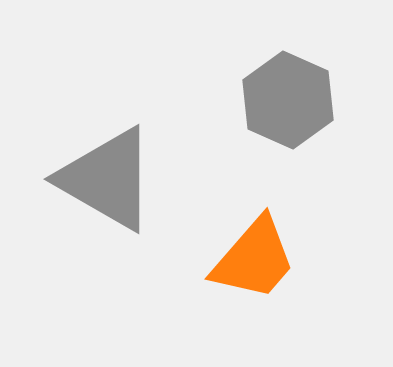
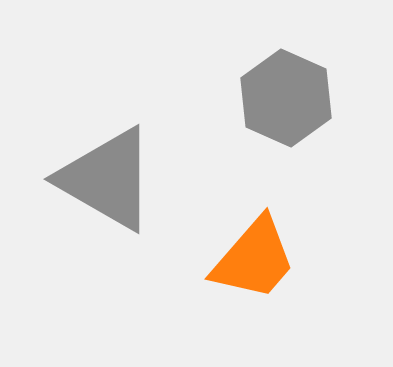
gray hexagon: moved 2 px left, 2 px up
